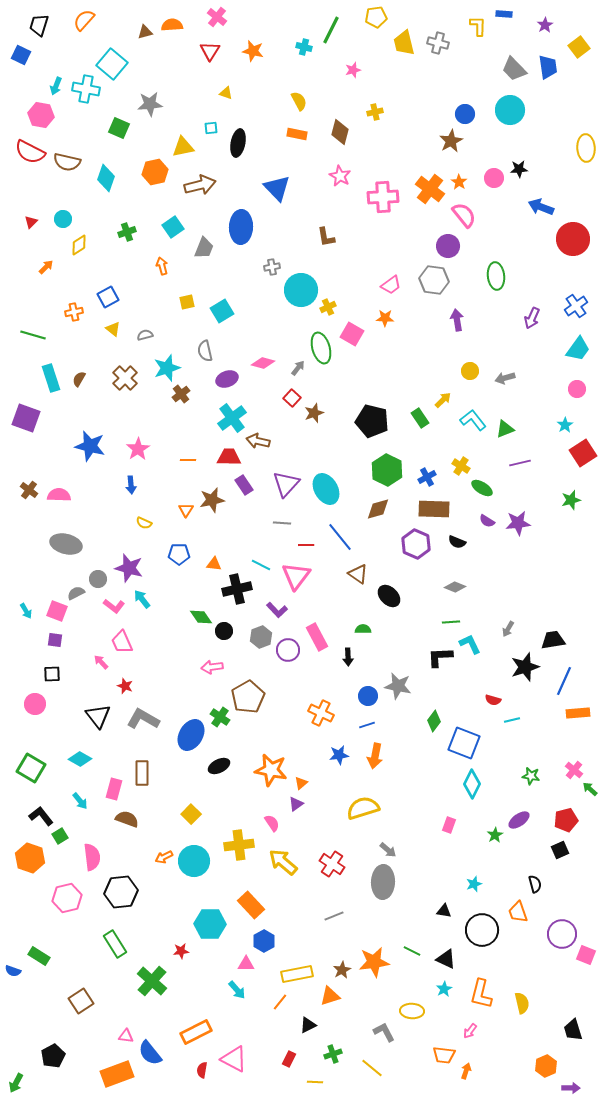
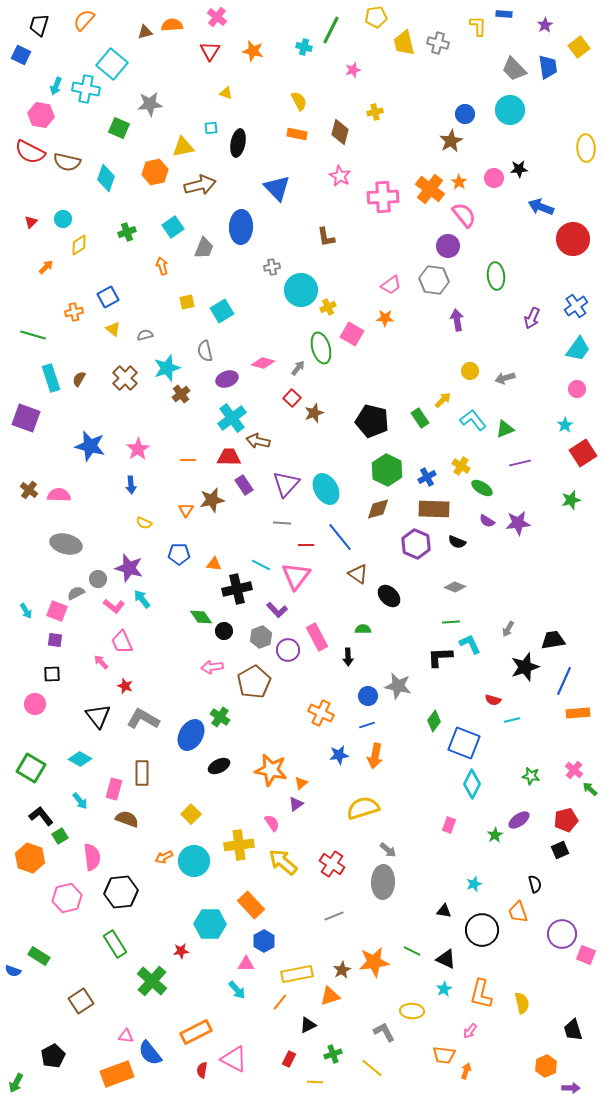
brown pentagon at (248, 697): moved 6 px right, 15 px up
